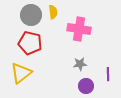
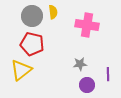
gray circle: moved 1 px right, 1 px down
pink cross: moved 8 px right, 4 px up
red pentagon: moved 2 px right, 1 px down
yellow triangle: moved 3 px up
purple circle: moved 1 px right, 1 px up
